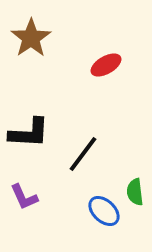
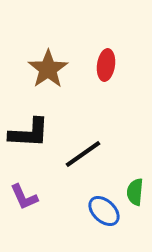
brown star: moved 17 px right, 31 px down
red ellipse: rotated 52 degrees counterclockwise
black line: rotated 18 degrees clockwise
green semicircle: rotated 12 degrees clockwise
